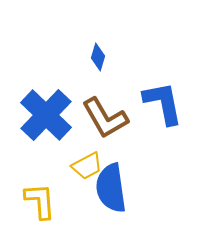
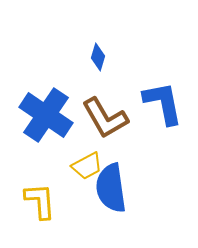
blue cross: rotated 10 degrees counterclockwise
